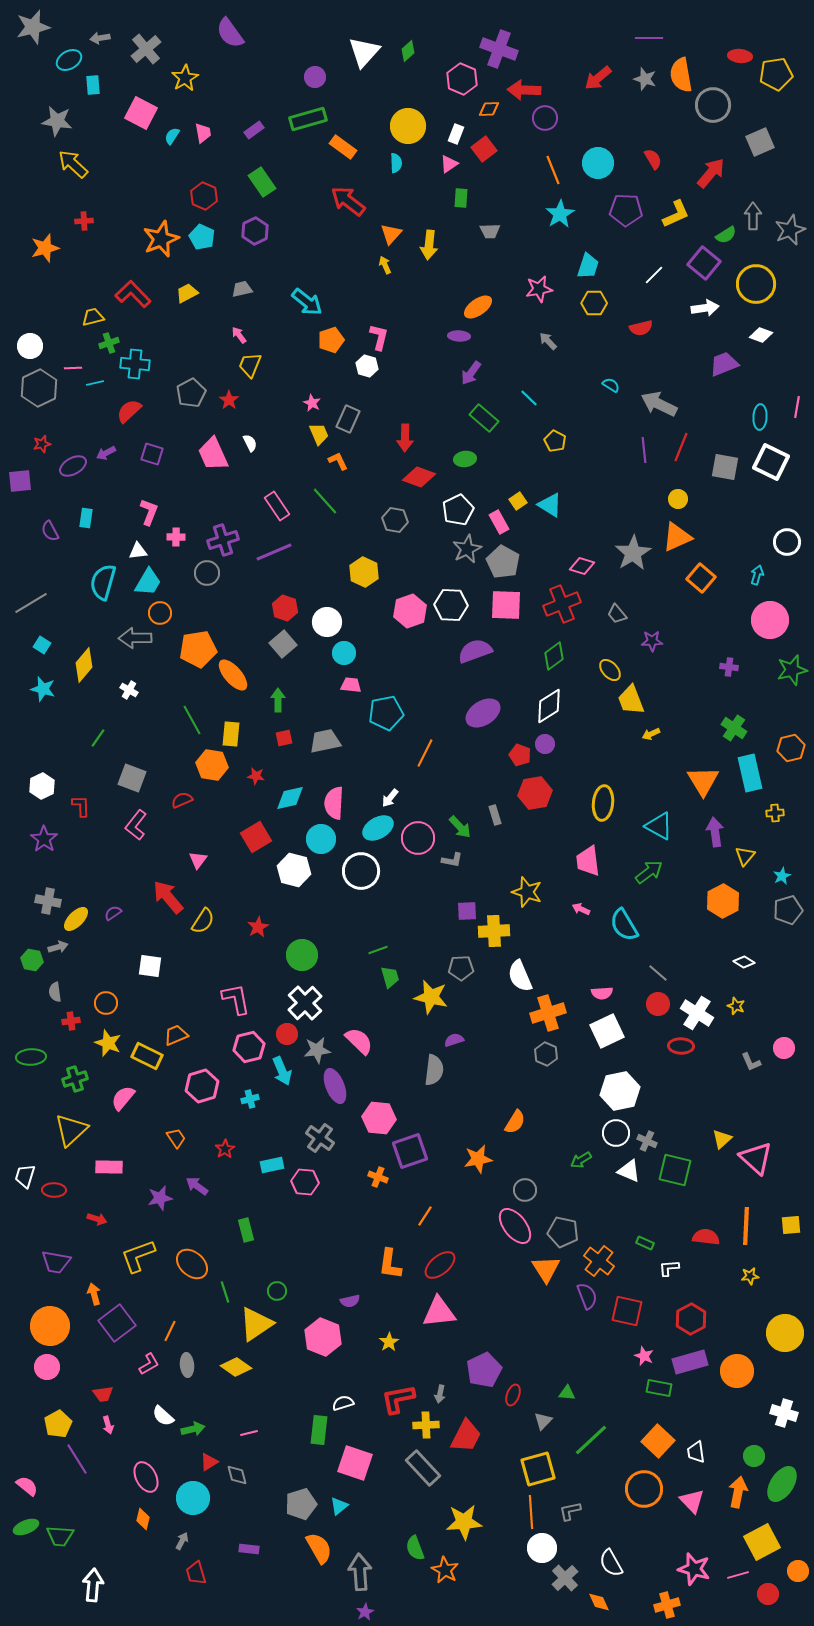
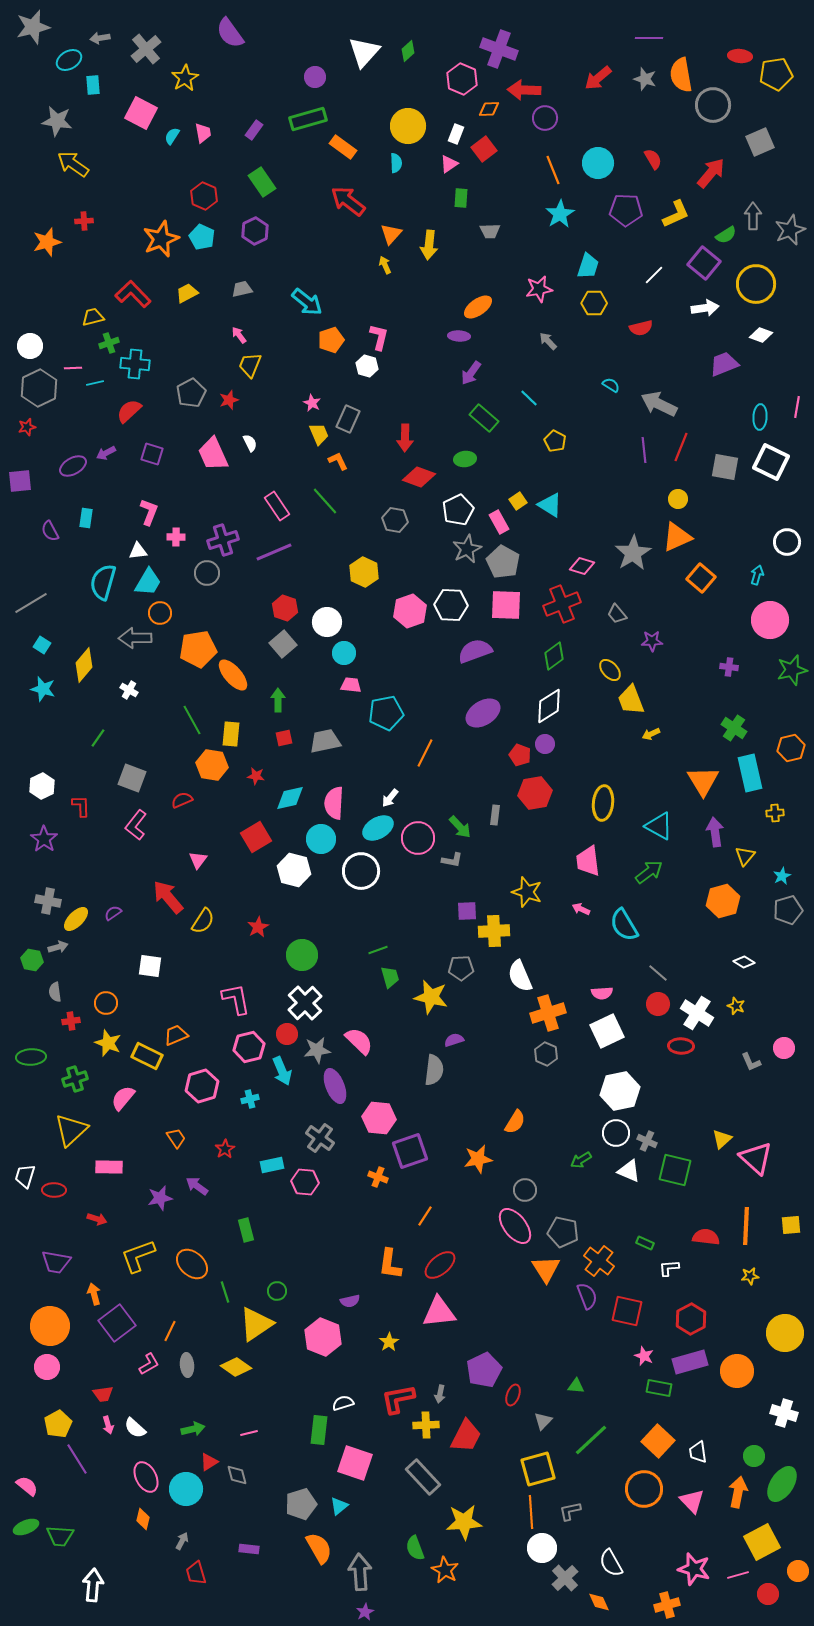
purple rectangle at (254, 130): rotated 18 degrees counterclockwise
yellow arrow at (73, 164): rotated 8 degrees counterclockwise
orange star at (45, 248): moved 2 px right, 6 px up
red star at (229, 400): rotated 18 degrees clockwise
red star at (42, 444): moved 15 px left, 17 px up
gray rectangle at (495, 815): rotated 24 degrees clockwise
orange hexagon at (723, 901): rotated 12 degrees clockwise
green triangle at (567, 1393): moved 9 px right, 7 px up
white semicircle at (163, 1416): moved 28 px left, 12 px down
white trapezoid at (696, 1452): moved 2 px right
gray rectangle at (423, 1468): moved 9 px down
cyan circle at (193, 1498): moved 7 px left, 9 px up
